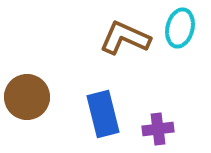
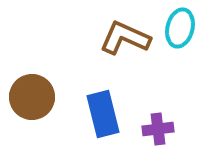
brown circle: moved 5 px right
